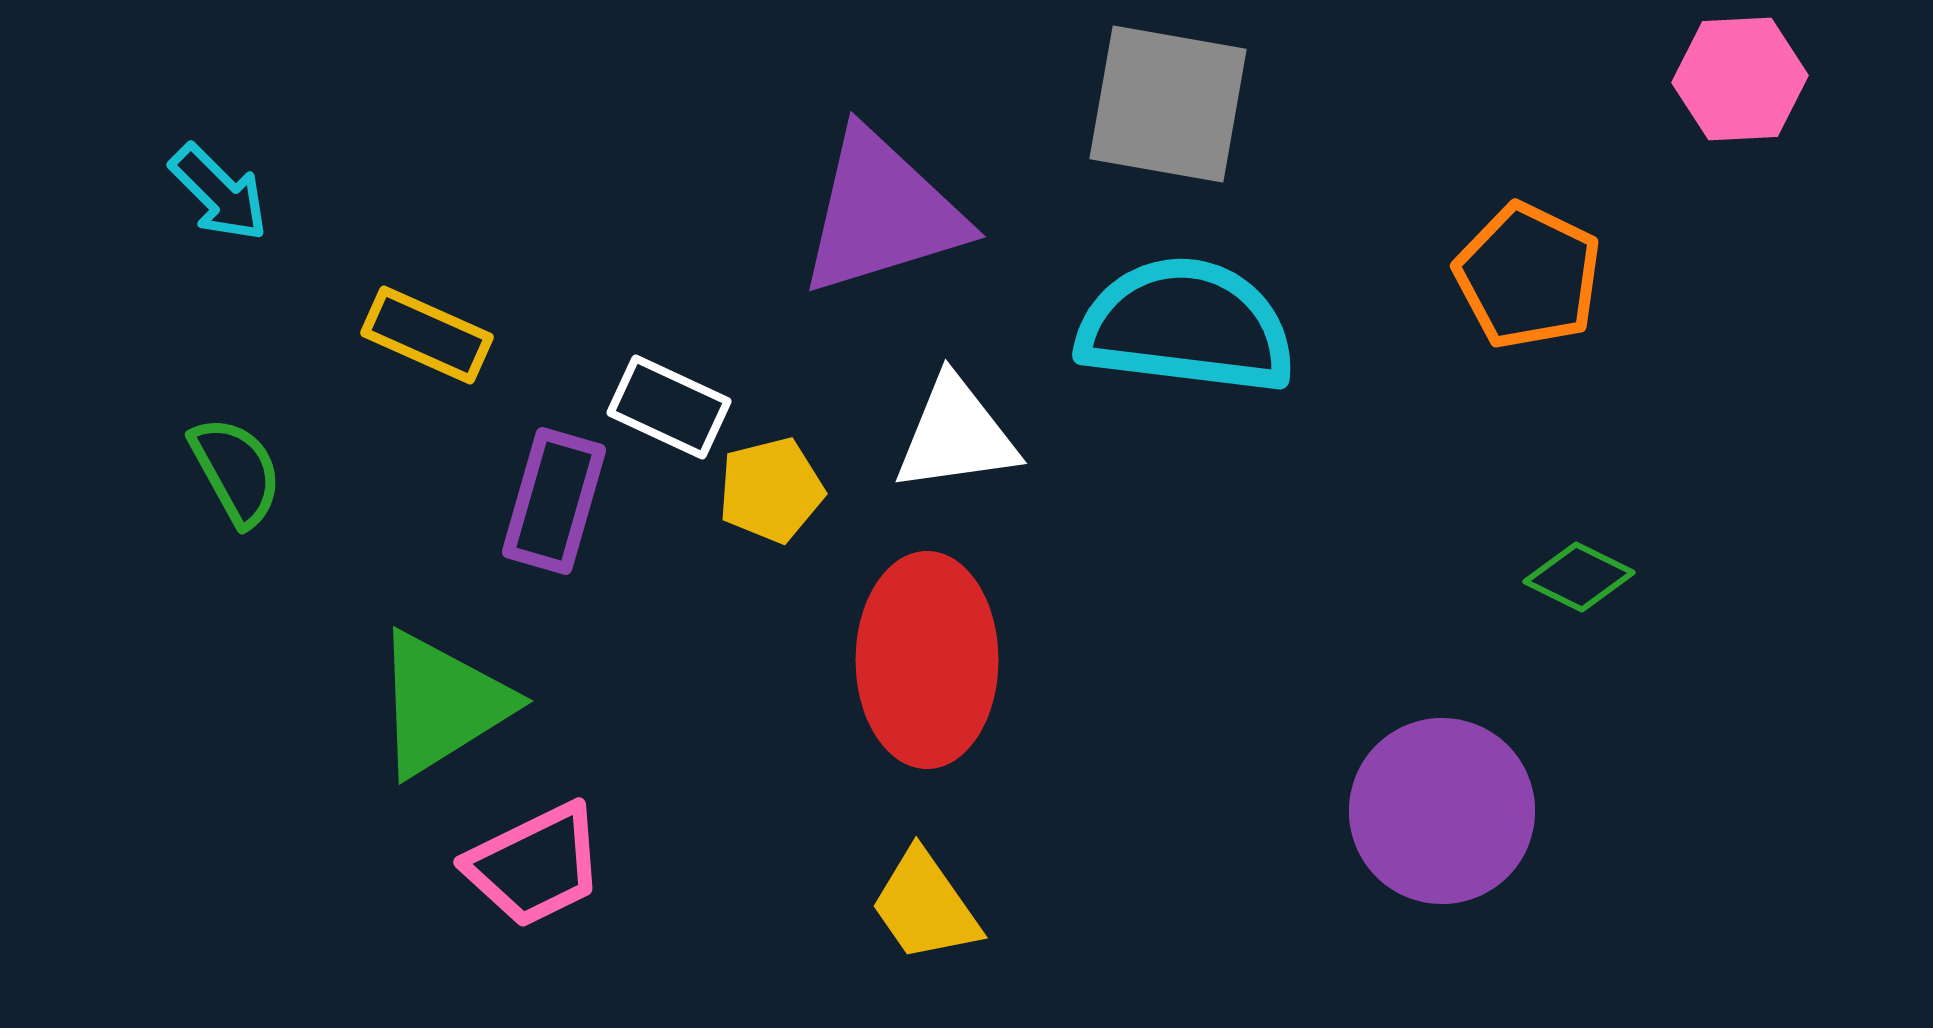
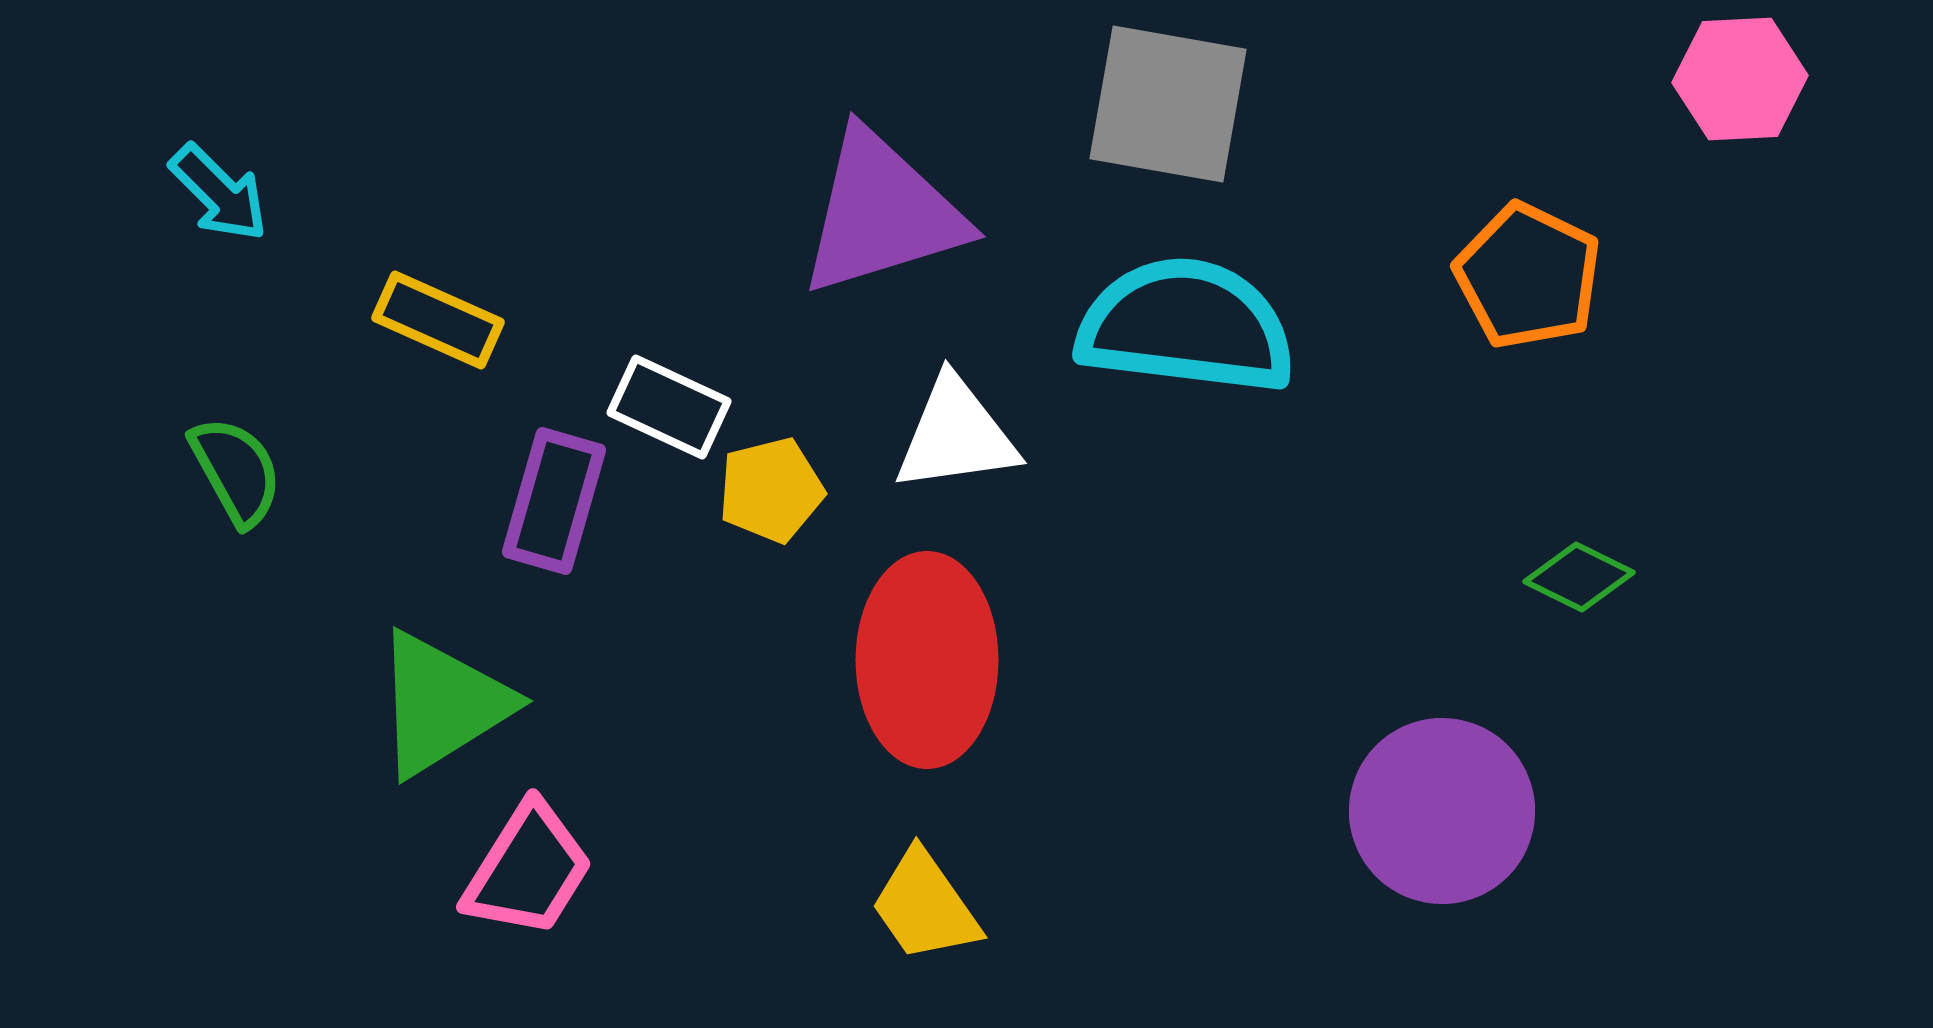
yellow rectangle: moved 11 px right, 15 px up
pink trapezoid: moved 7 px left, 5 px down; rotated 32 degrees counterclockwise
